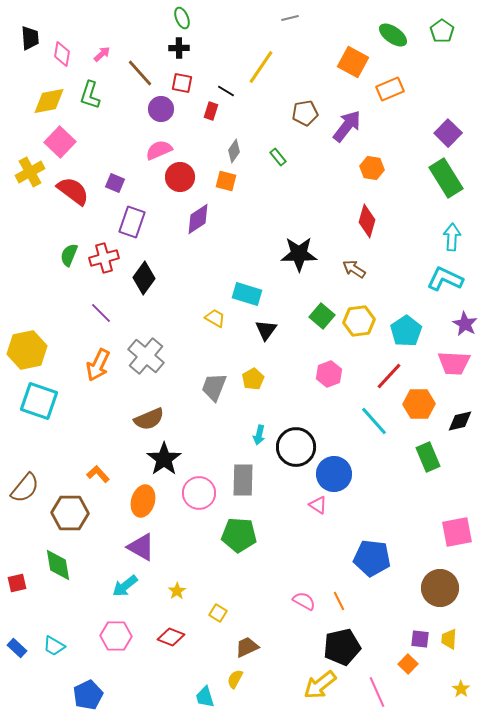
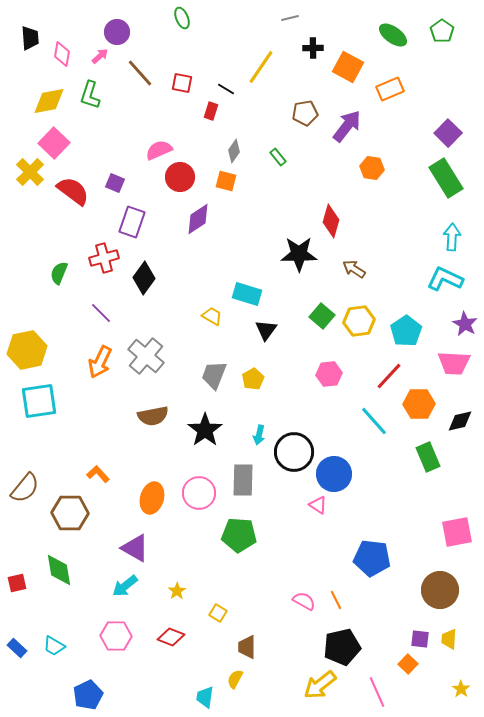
black cross at (179, 48): moved 134 px right
pink arrow at (102, 54): moved 2 px left, 2 px down
orange square at (353, 62): moved 5 px left, 5 px down
black line at (226, 91): moved 2 px up
purple circle at (161, 109): moved 44 px left, 77 px up
pink square at (60, 142): moved 6 px left, 1 px down
yellow cross at (30, 172): rotated 16 degrees counterclockwise
red diamond at (367, 221): moved 36 px left
green semicircle at (69, 255): moved 10 px left, 18 px down
yellow trapezoid at (215, 318): moved 3 px left, 2 px up
orange arrow at (98, 365): moved 2 px right, 3 px up
pink hexagon at (329, 374): rotated 15 degrees clockwise
gray trapezoid at (214, 387): moved 12 px up
cyan square at (39, 401): rotated 27 degrees counterclockwise
brown semicircle at (149, 419): moved 4 px right, 3 px up; rotated 12 degrees clockwise
black circle at (296, 447): moved 2 px left, 5 px down
black star at (164, 459): moved 41 px right, 29 px up
orange ellipse at (143, 501): moved 9 px right, 3 px up
purple triangle at (141, 547): moved 6 px left, 1 px down
green diamond at (58, 565): moved 1 px right, 5 px down
brown circle at (440, 588): moved 2 px down
orange line at (339, 601): moved 3 px left, 1 px up
brown trapezoid at (247, 647): rotated 65 degrees counterclockwise
cyan trapezoid at (205, 697): rotated 25 degrees clockwise
